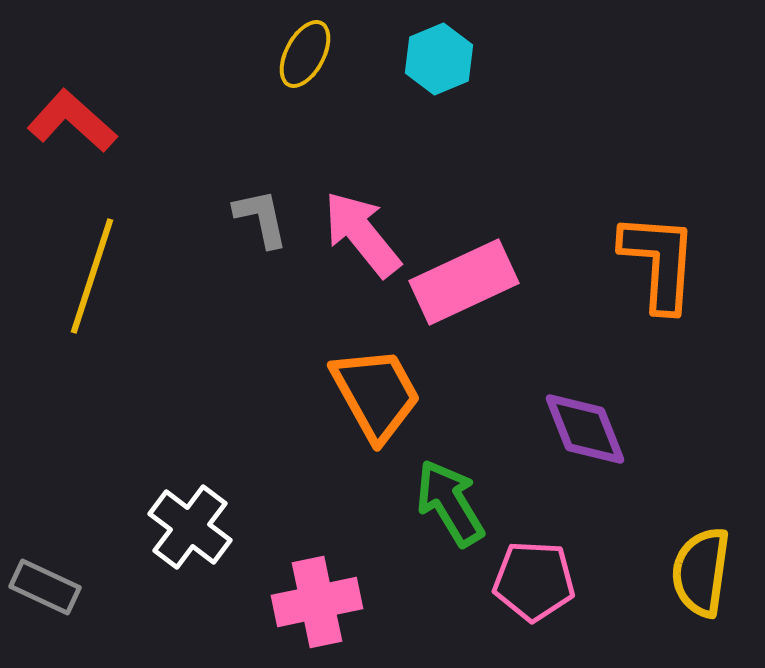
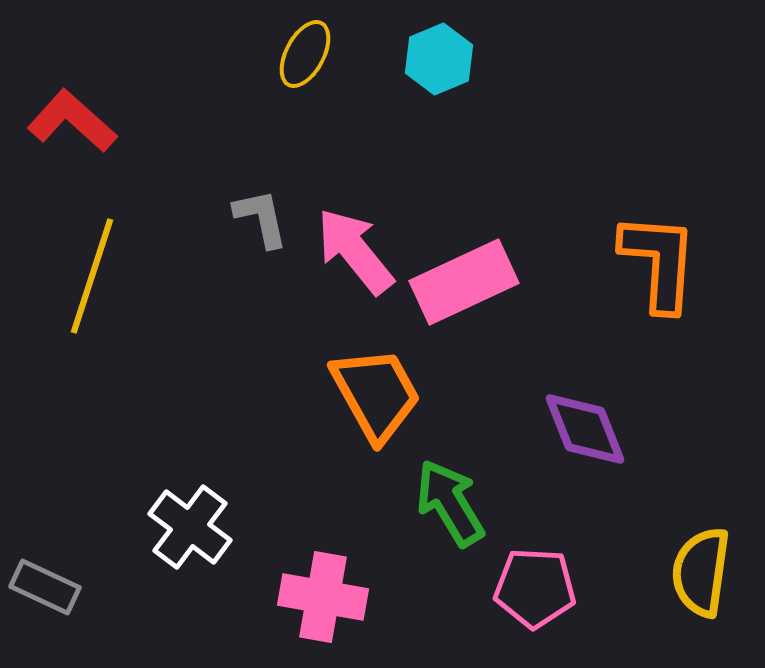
pink arrow: moved 7 px left, 17 px down
pink pentagon: moved 1 px right, 7 px down
pink cross: moved 6 px right, 5 px up; rotated 22 degrees clockwise
